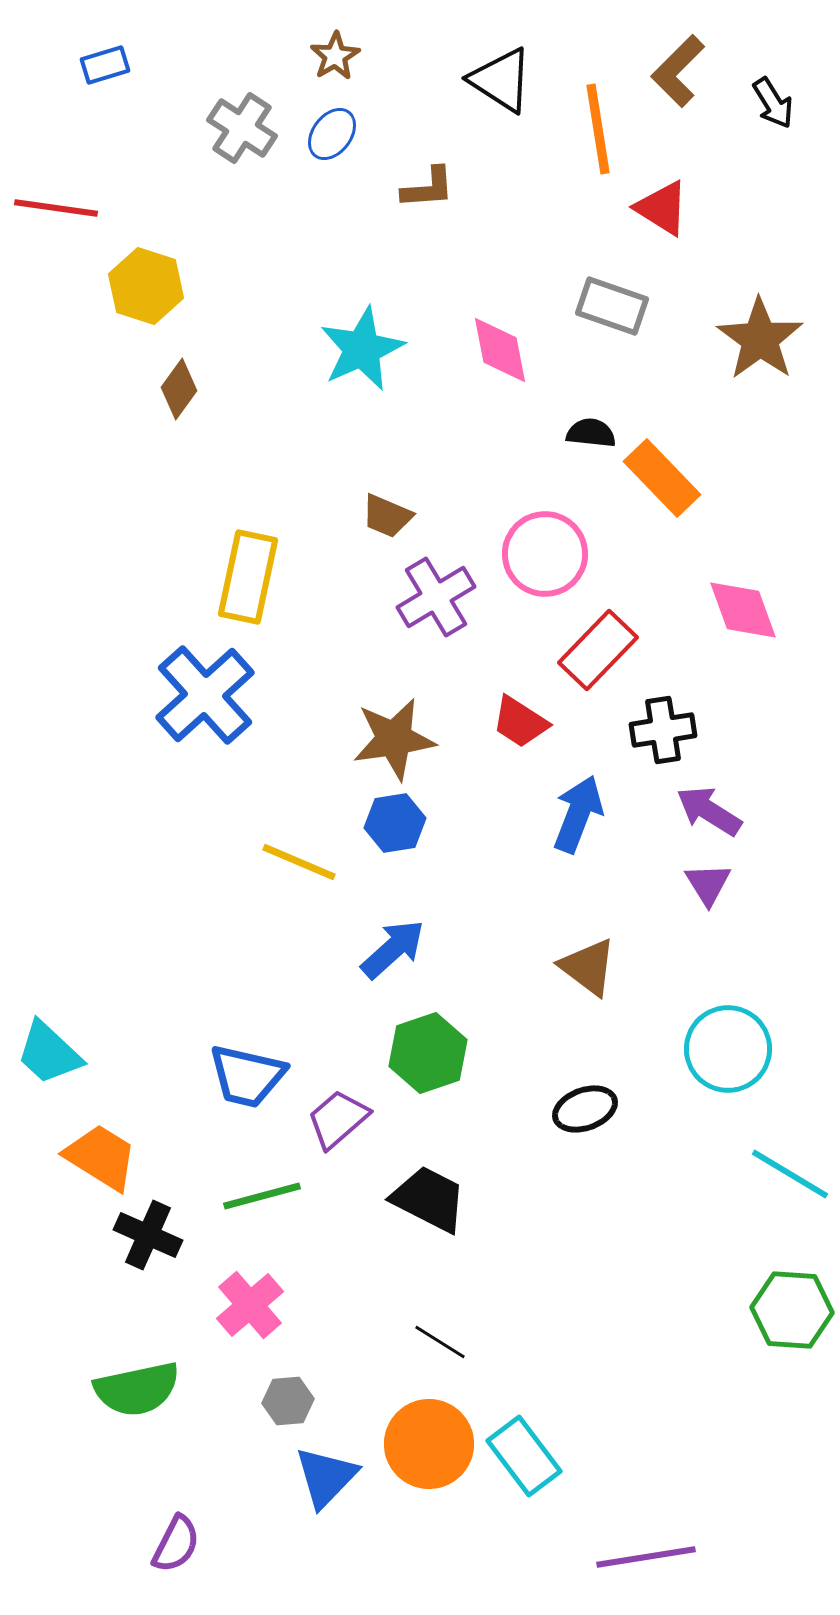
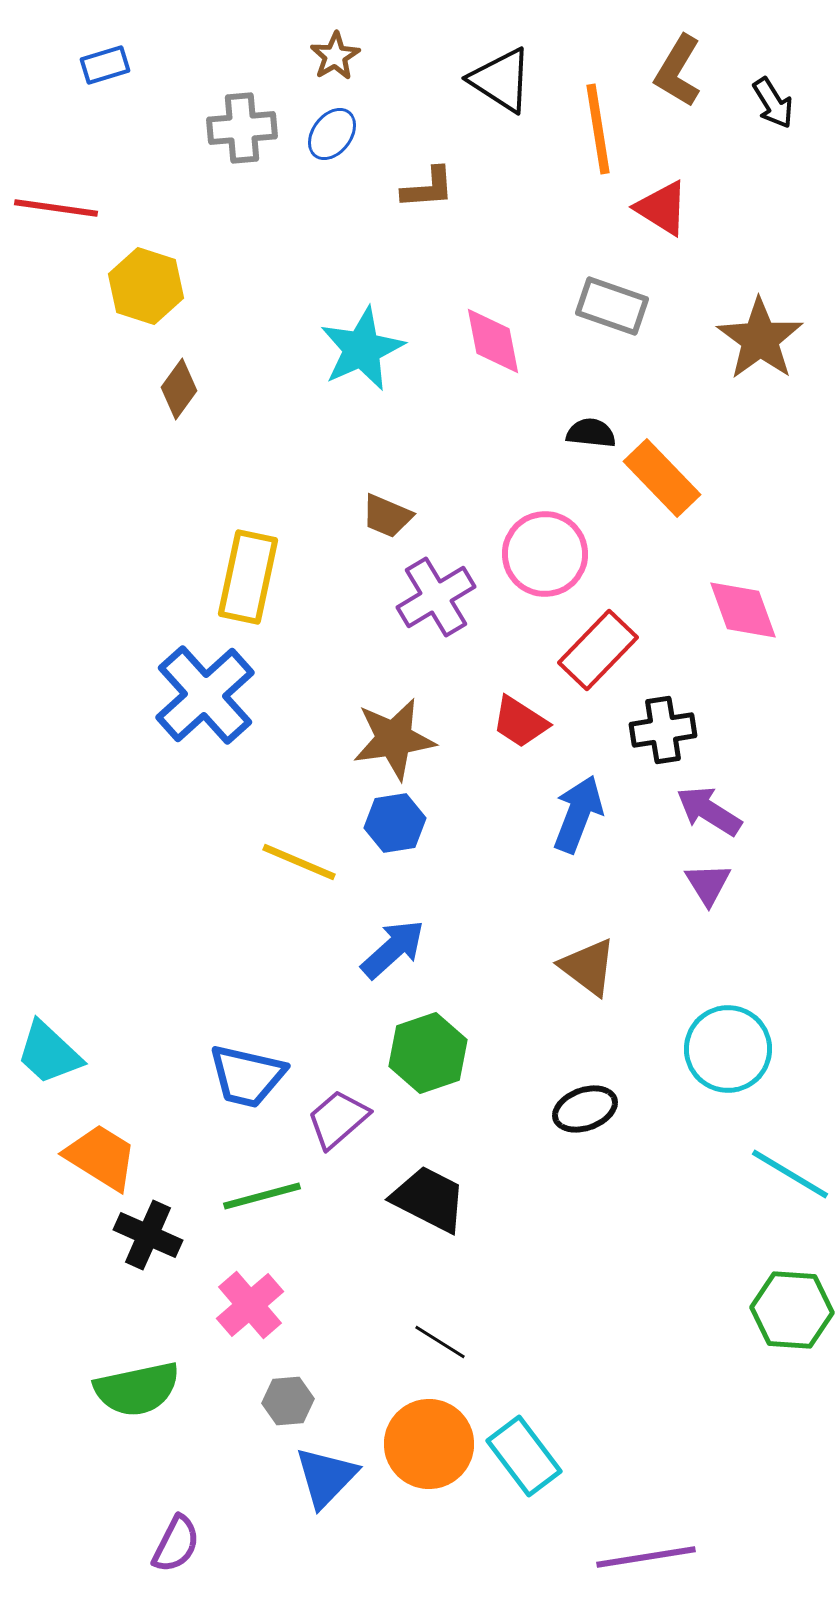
brown L-shape at (678, 71): rotated 14 degrees counterclockwise
gray cross at (242, 128): rotated 38 degrees counterclockwise
pink diamond at (500, 350): moved 7 px left, 9 px up
